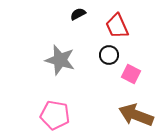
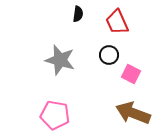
black semicircle: rotated 126 degrees clockwise
red trapezoid: moved 4 px up
brown arrow: moved 3 px left, 2 px up
